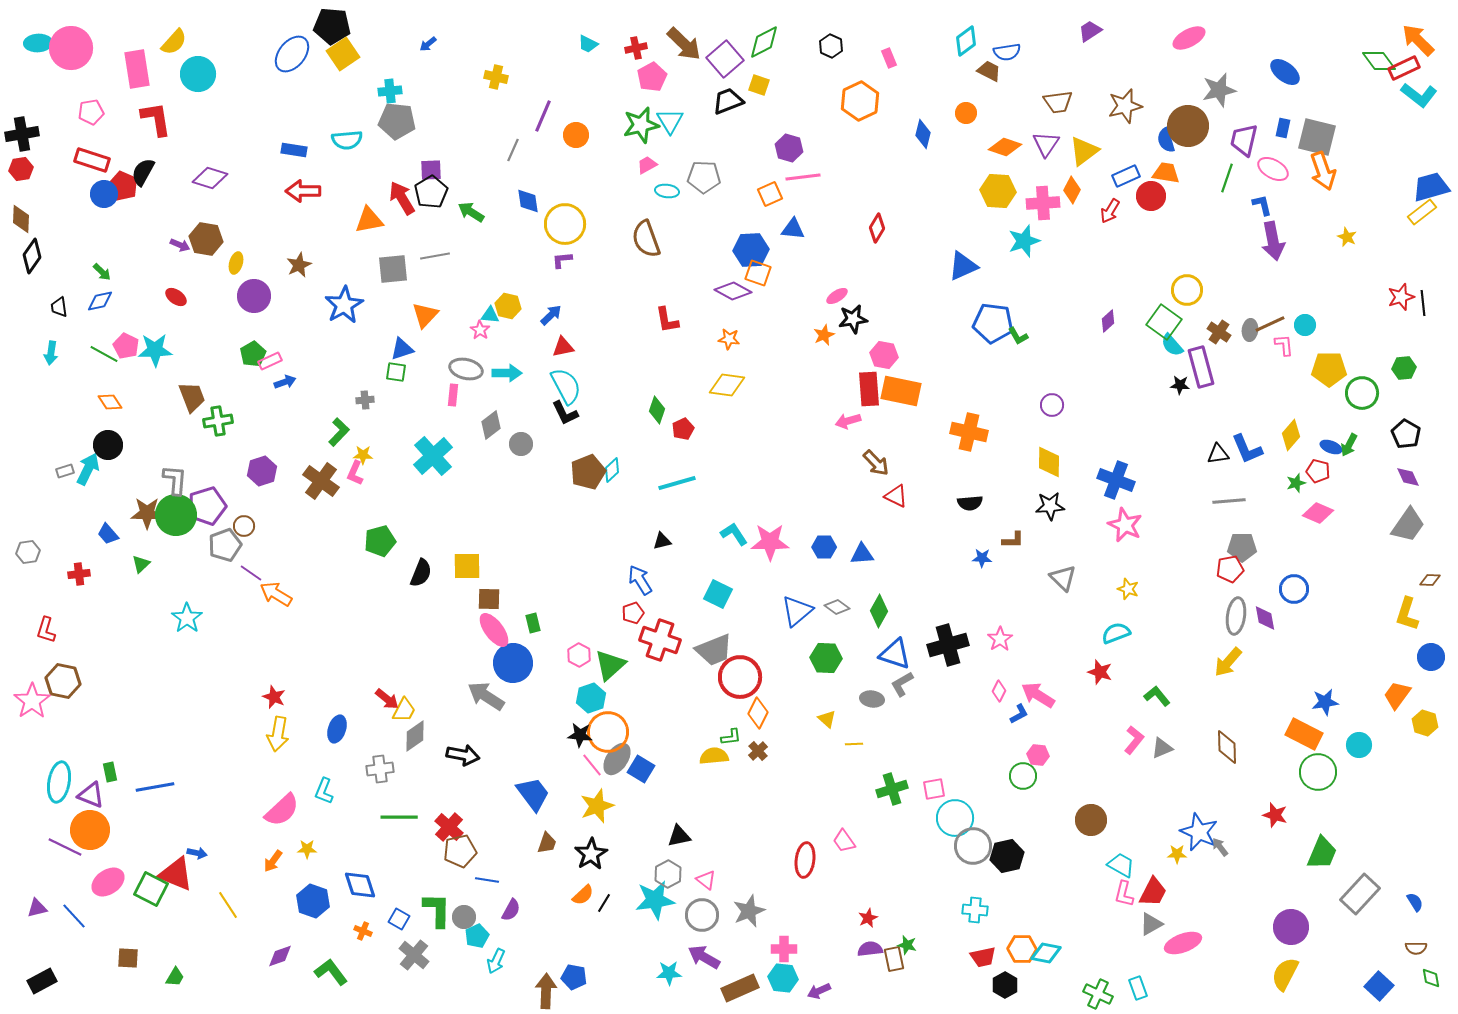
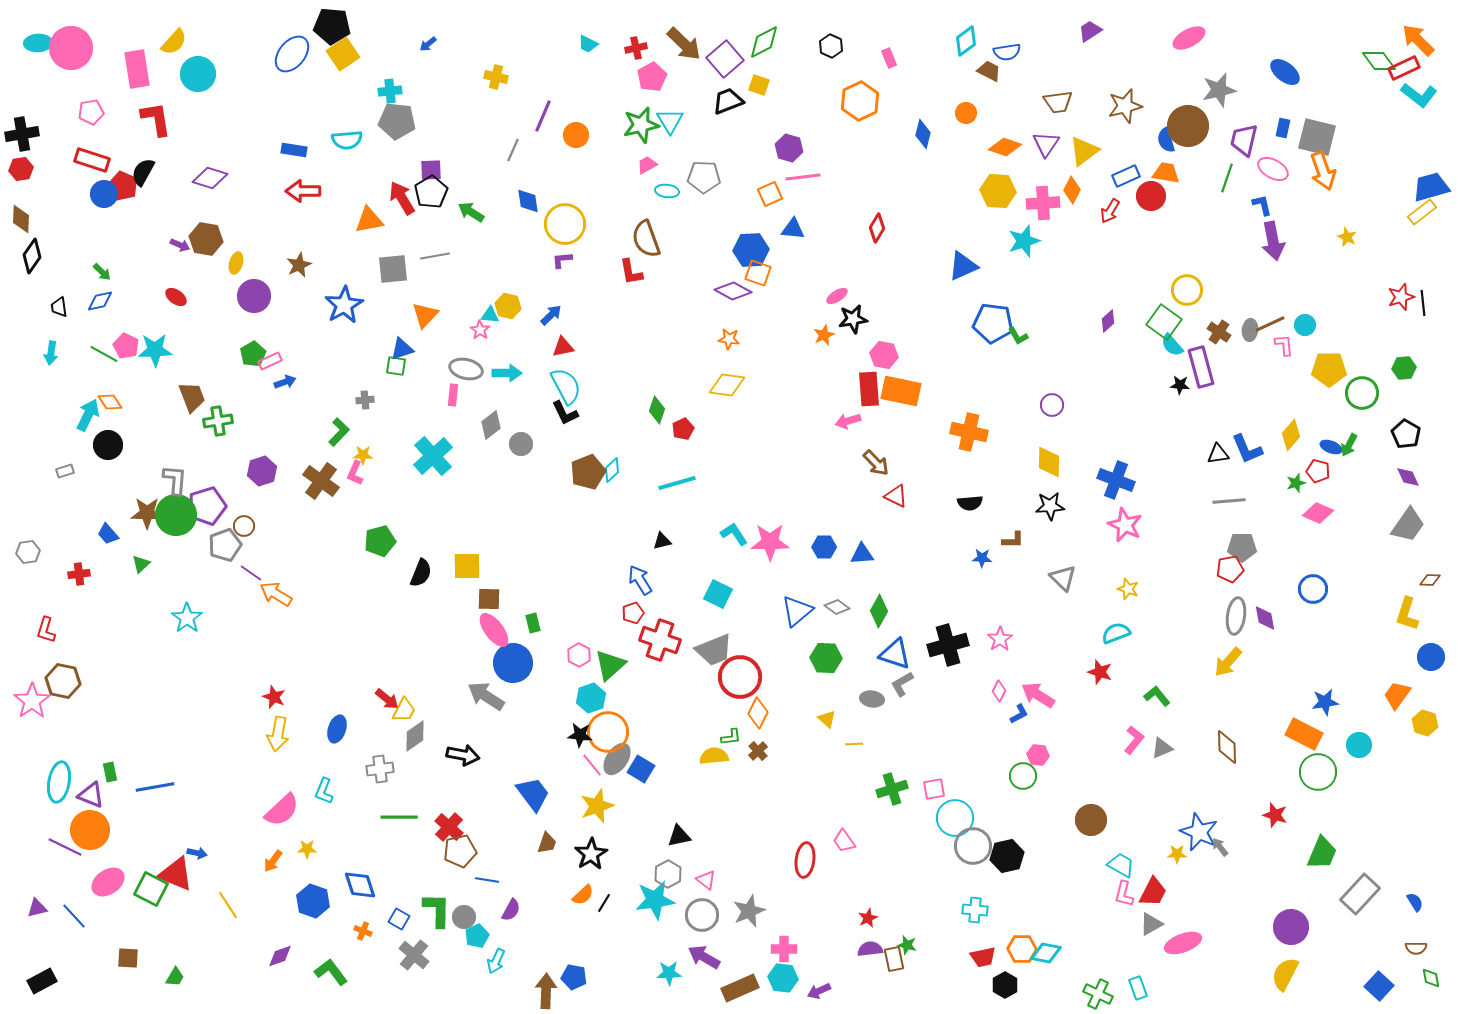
red L-shape at (667, 320): moved 36 px left, 48 px up
green square at (396, 372): moved 6 px up
cyan arrow at (88, 469): moved 54 px up
blue circle at (1294, 589): moved 19 px right
